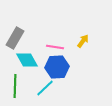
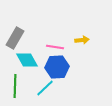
yellow arrow: moved 1 px left, 1 px up; rotated 48 degrees clockwise
